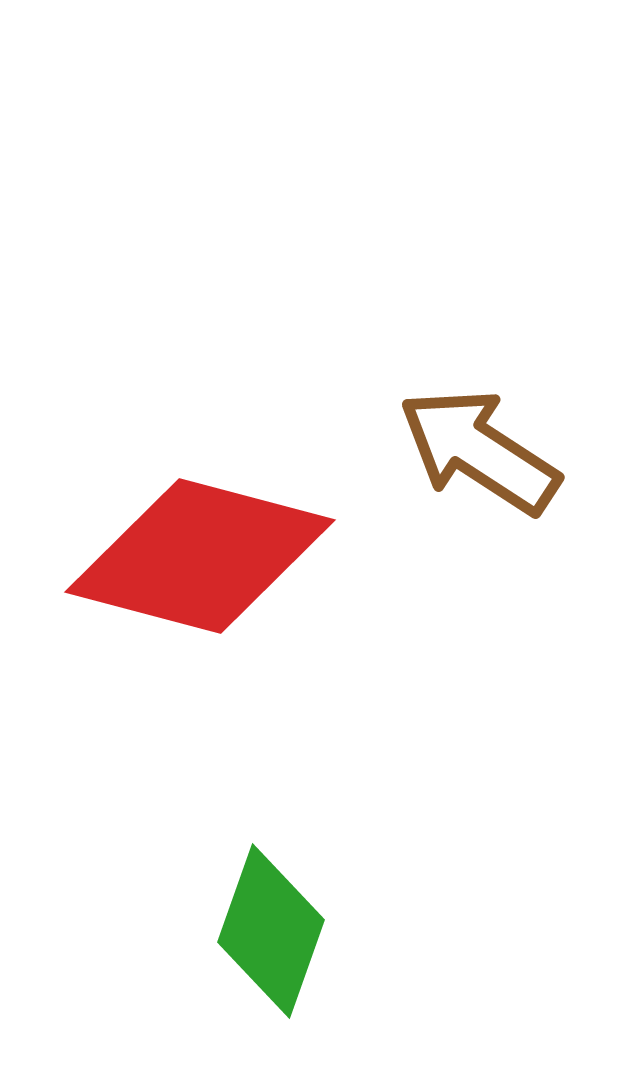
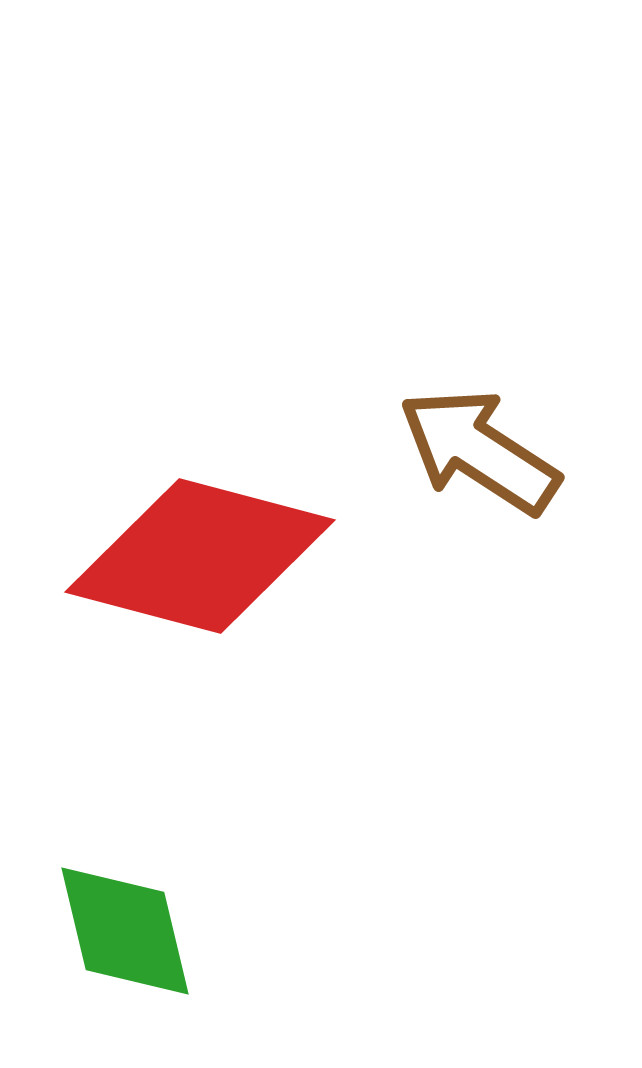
green diamond: moved 146 px left; rotated 33 degrees counterclockwise
